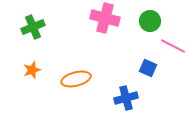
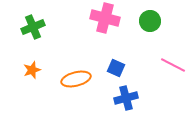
pink line: moved 19 px down
blue square: moved 32 px left
